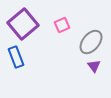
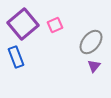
pink square: moved 7 px left
purple triangle: rotated 16 degrees clockwise
